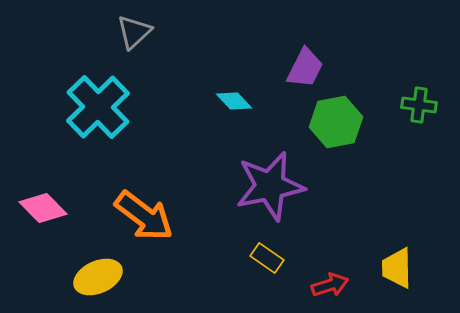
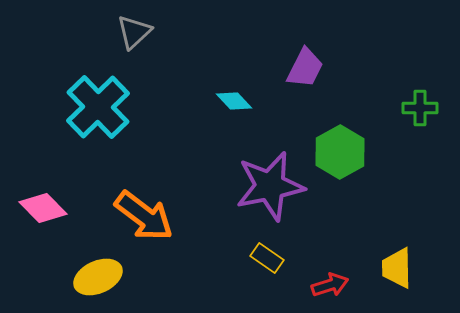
green cross: moved 1 px right, 3 px down; rotated 8 degrees counterclockwise
green hexagon: moved 4 px right, 30 px down; rotated 18 degrees counterclockwise
